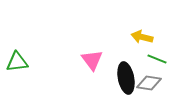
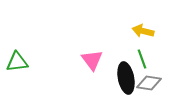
yellow arrow: moved 1 px right, 6 px up
green line: moved 15 px left; rotated 48 degrees clockwise
